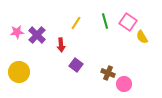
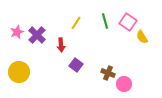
pink star: rotated 16 degrees counterclockwise
